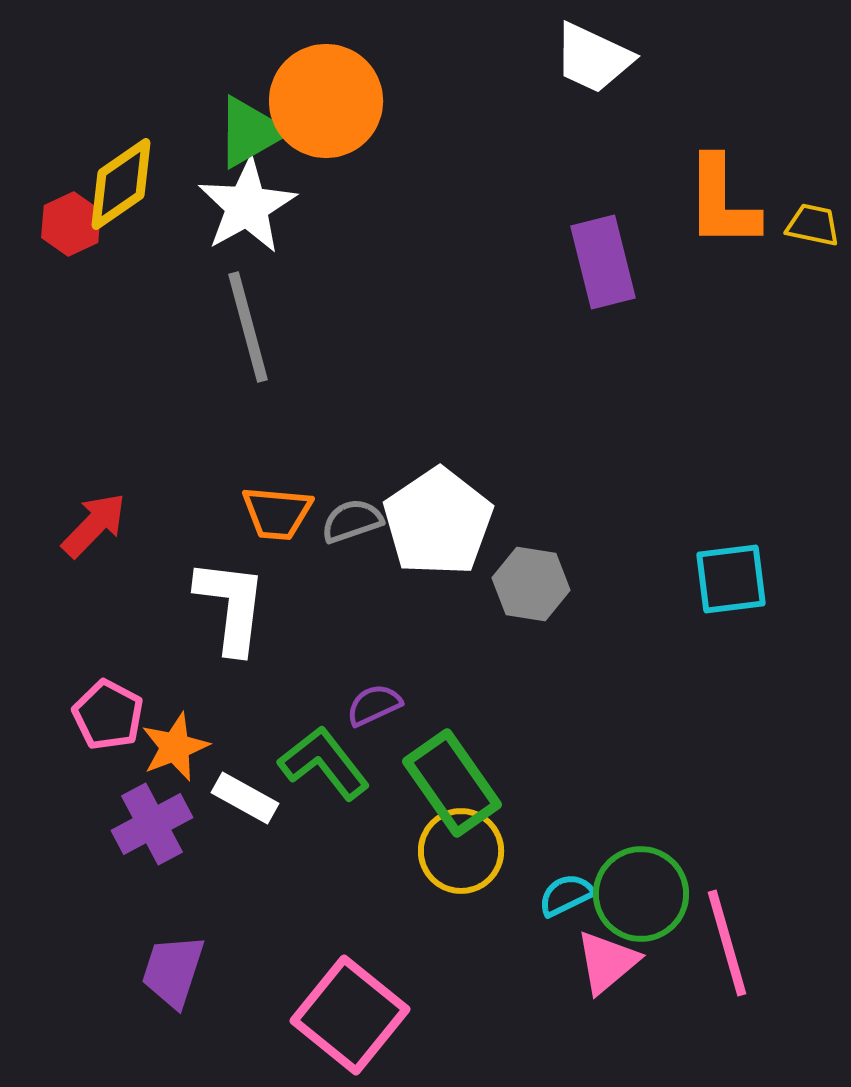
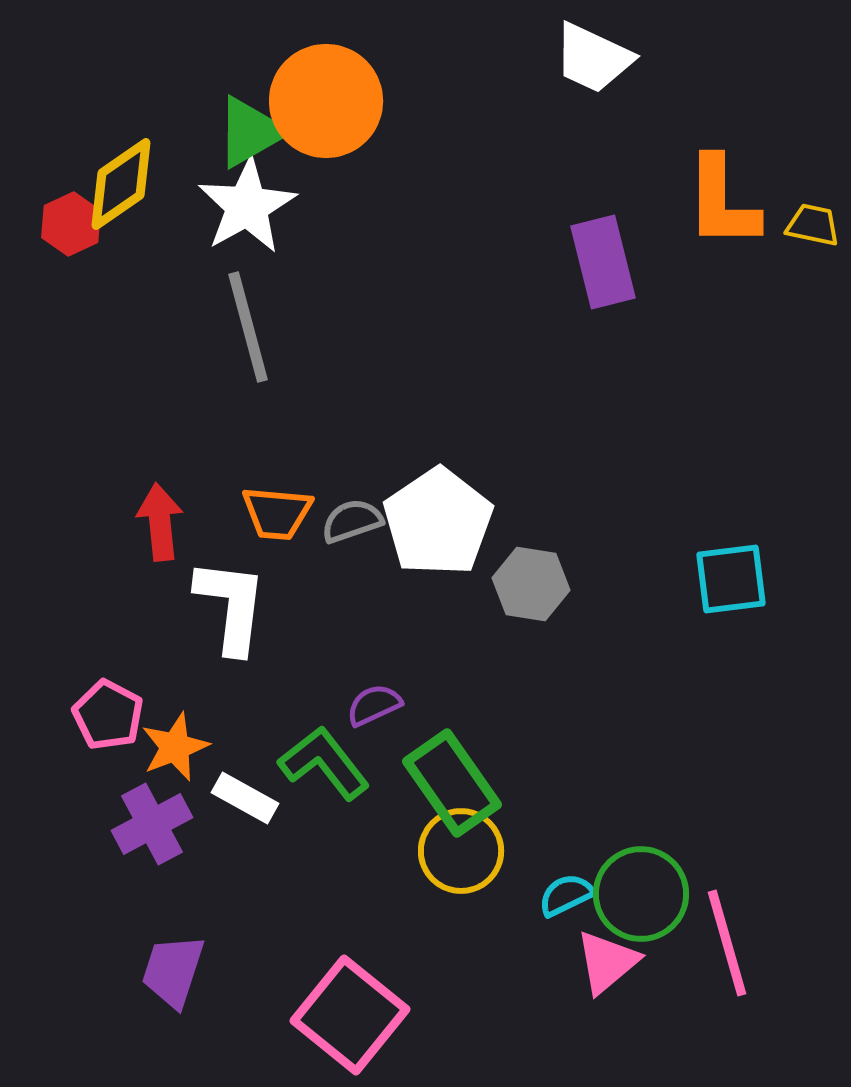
red arrow: moved 66 px right, 3 px up; rotated 50 degrees counterclockwise
